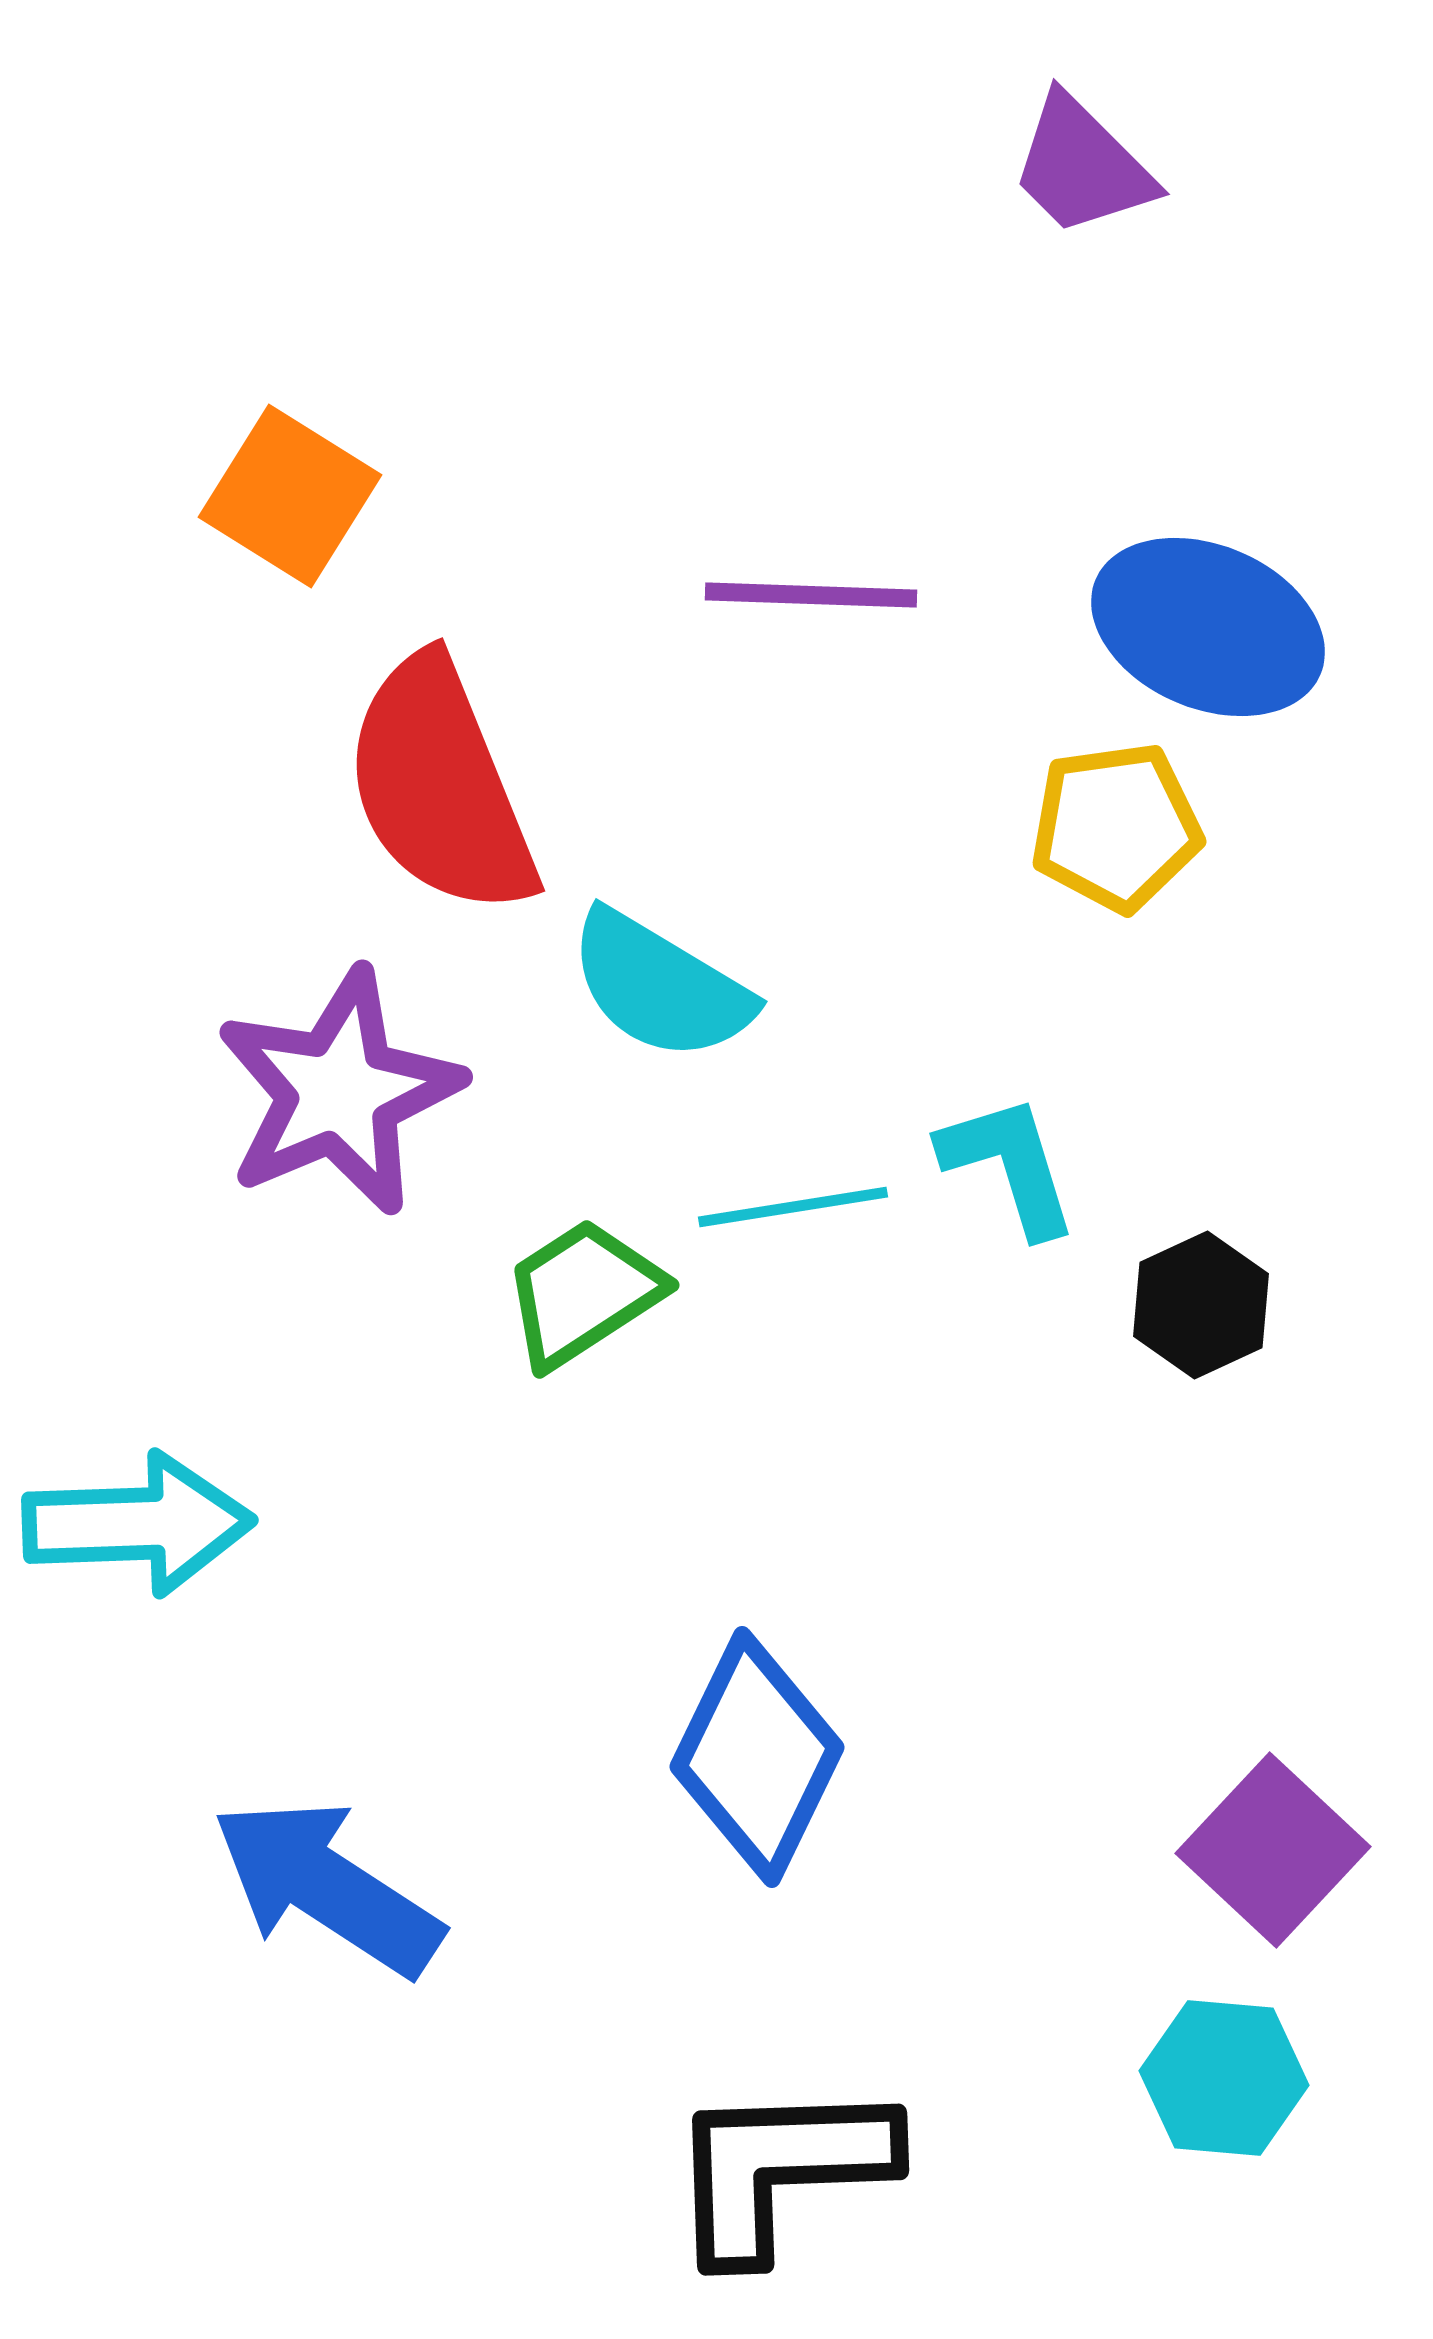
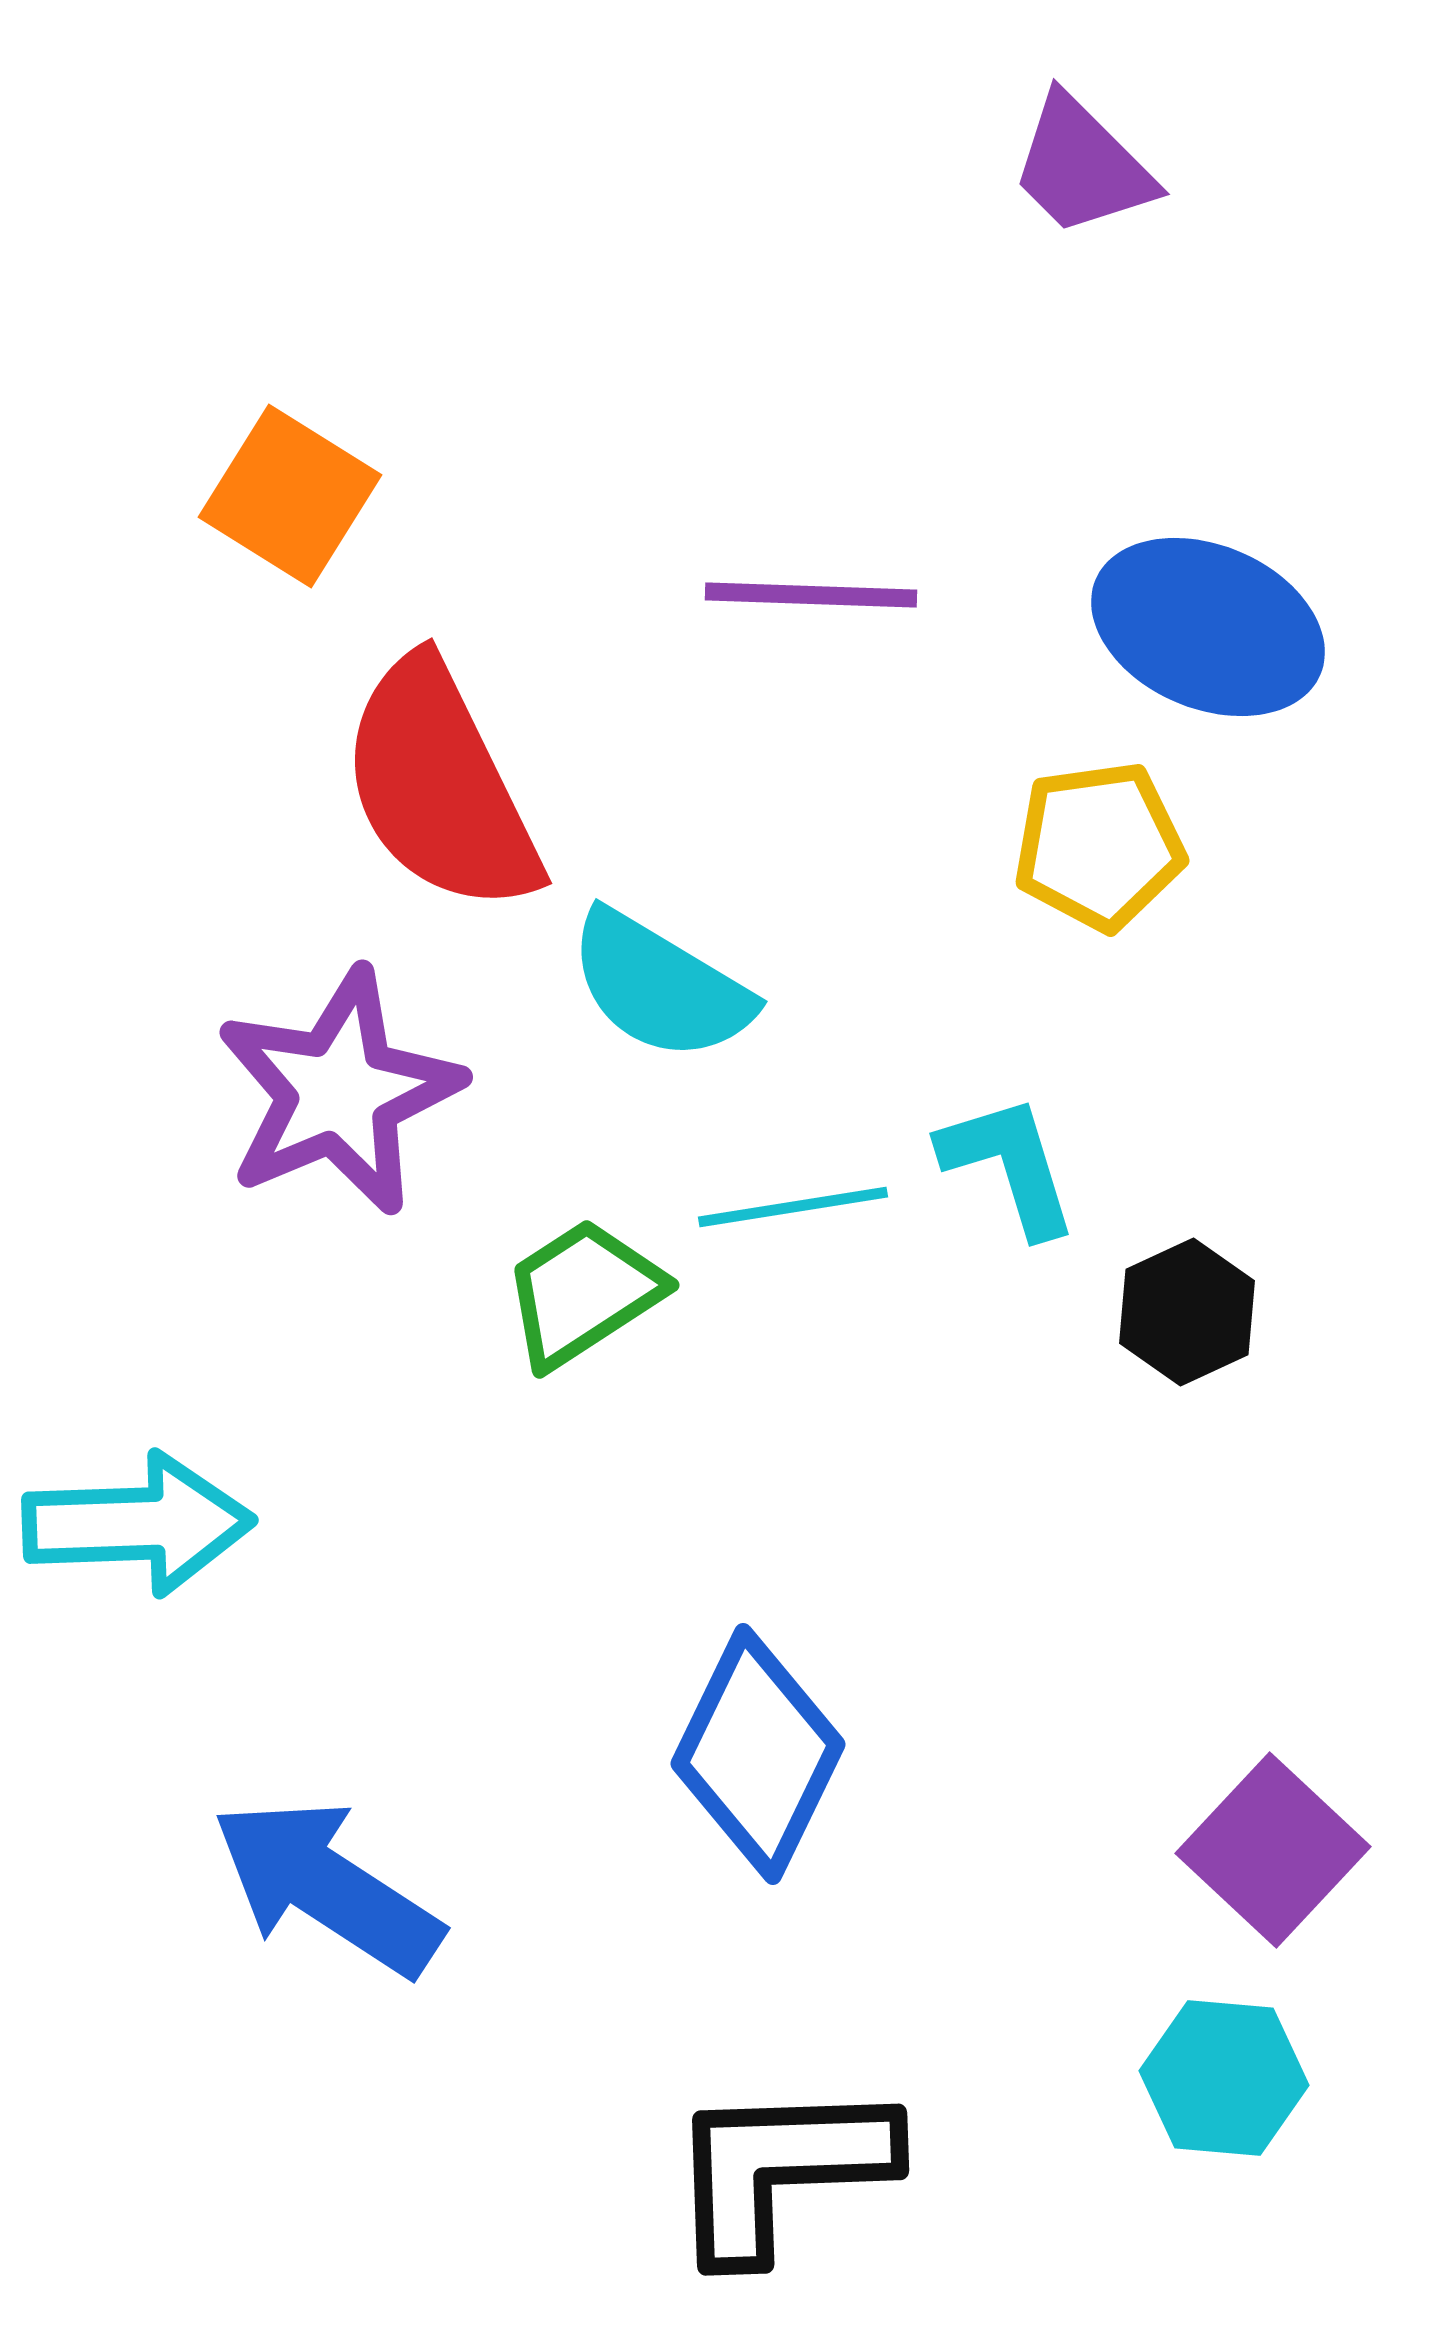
red semicircle: rotated 4 degrees counterclockwise
yellow pentagon: moved 17 px left, 19 px down
black hexagon: moved 14 px left, 7 px down
blue diamond: moved 1 px right, 3 px up
